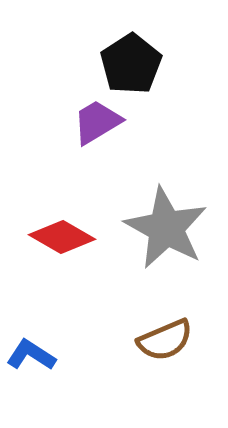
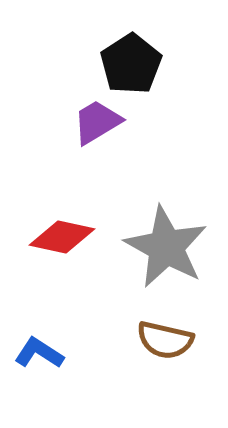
gray star: moved 19 px down
red diamond: rotated 18 degrees counterclockwise
brown semicircle: rotated 36 degrees clockwise
blue L-shape: moved 8 px right, 2 px up
